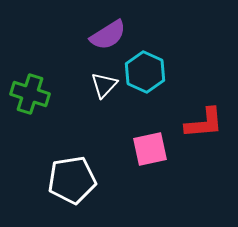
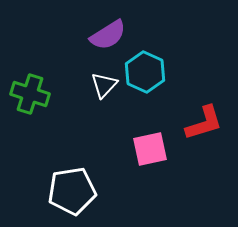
red L-shape: rotated 12 degrees counterclockwise
white pentagon: moved 11 px down
